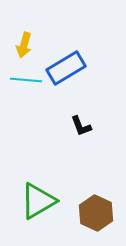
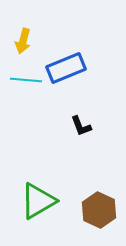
yellow arrow: moved 1 px left, 4 px up
blue rectangle: rotated 9 degrees clockwise
brown hexagon: moved 3 px right, 3 px up
